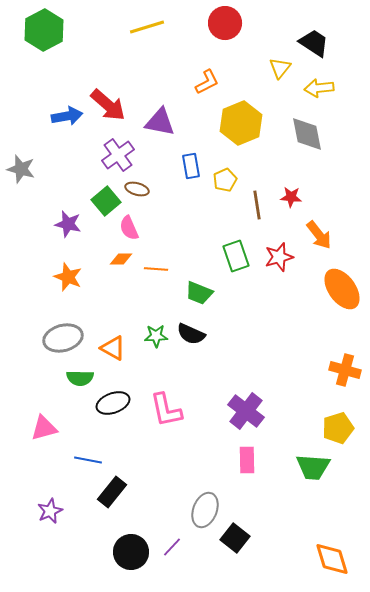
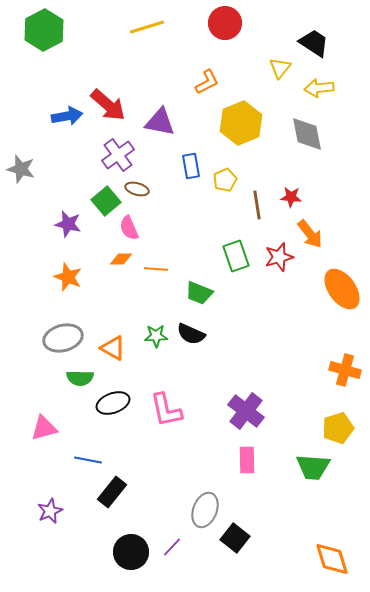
orange arrow at (319, 235): moved 9 px left, 1 px up
